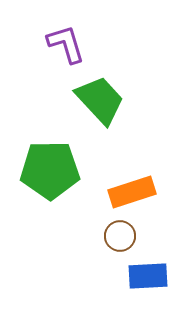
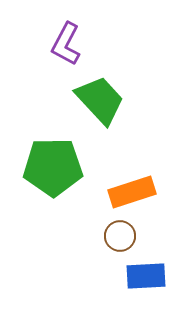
purple L-shape: rotated 135 degrees counterclockwise
green pentagon: moved 3 px right, 3 px up
blue rectangle: moved 2 px left
